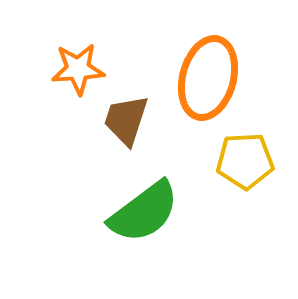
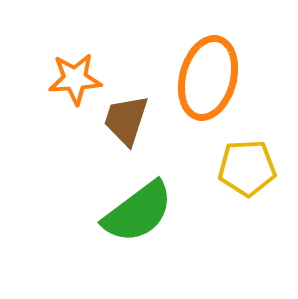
orange star: moved 3 px left, 10 px down
yellow pentagon: moved 2 px right, 7 px down
green semicircle: moved 6 px left
